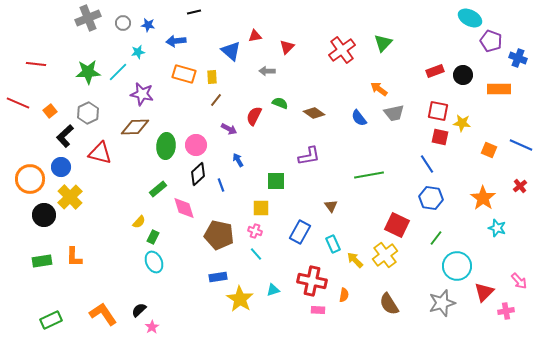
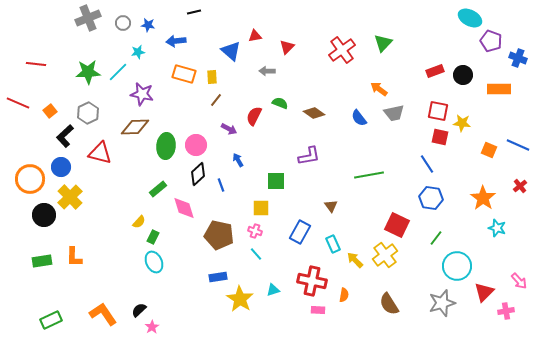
blue line at (521, 145): moved 3 px left
